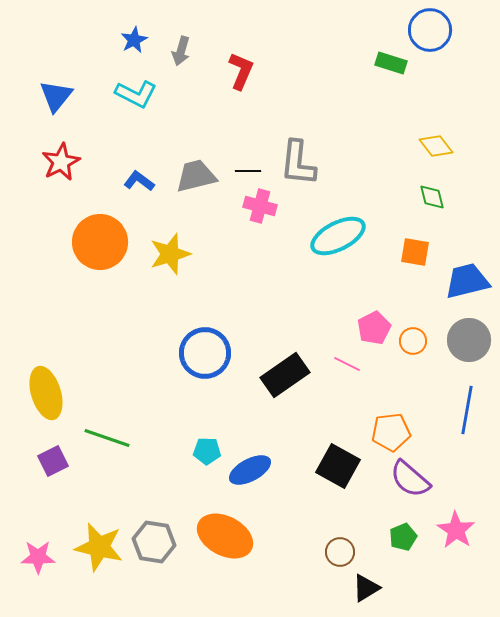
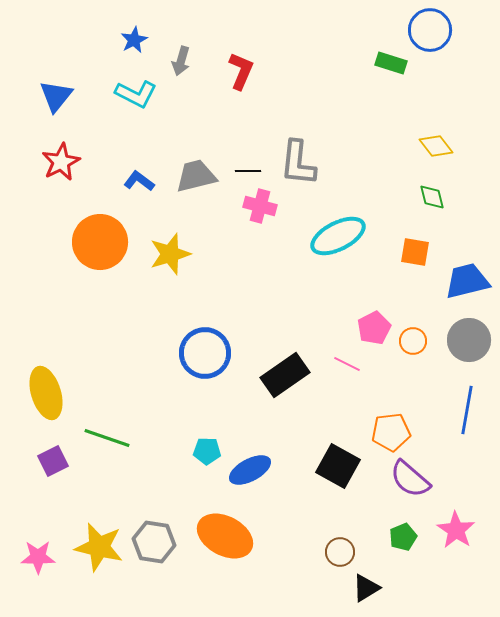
gray arrow at (181, 51): moved 10 px down
